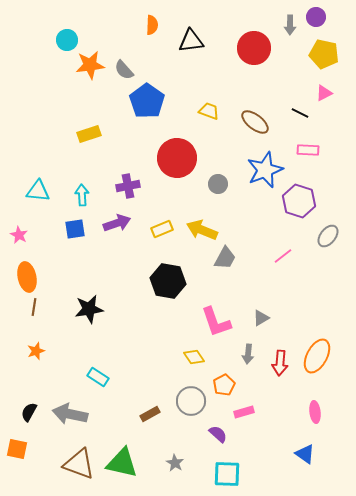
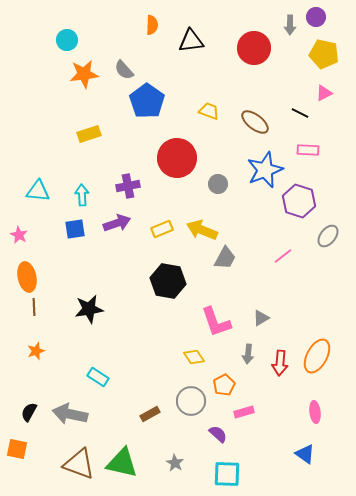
orange star at (90, 65): moved 6 px left, 9 px down
brown line at (34, 307): rotated 12 degrees counterclockwise
